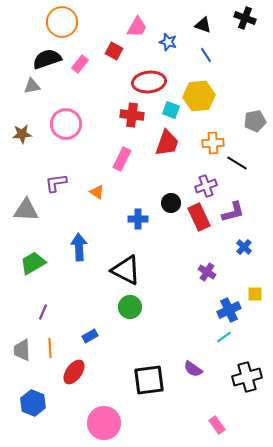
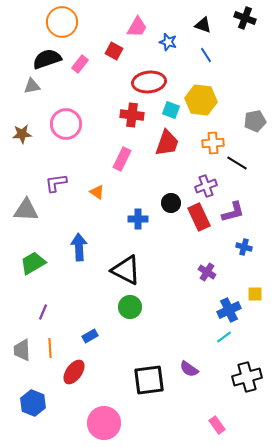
yellow hexagon at (199, 96): moved 2 px right, 4 px down; rotated 12 degrees clockwise
blue cross at (244, 247): rotated 28 degrees counterclockwise
purple semicircle at (193, 369): moved 4 px left
